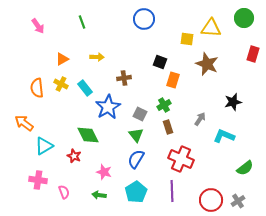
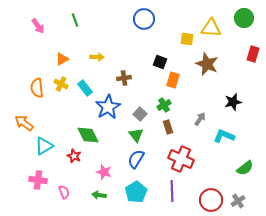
green line: moved 7 px left, 2 px up
gray square: rotated 16 degrees clockwise
